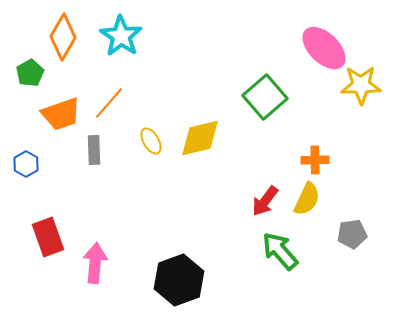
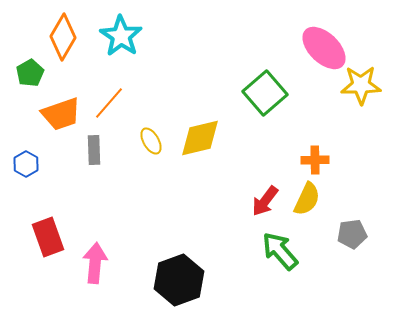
green square: moved 4 px up
